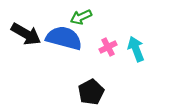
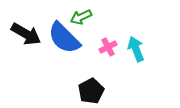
blue semicircle: rotated 150 degrees counterclockwise
black pentagon: moved 1 px up
